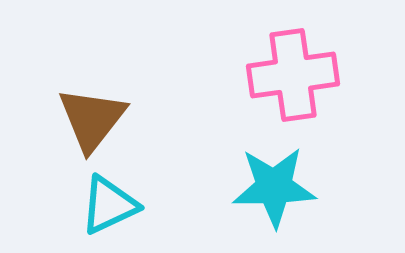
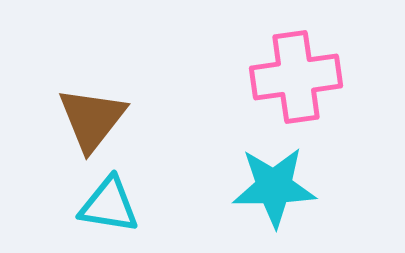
pink cross: moved 3 px right, 2 px down
cyan triangle: rotated 34 degrees clockwise
